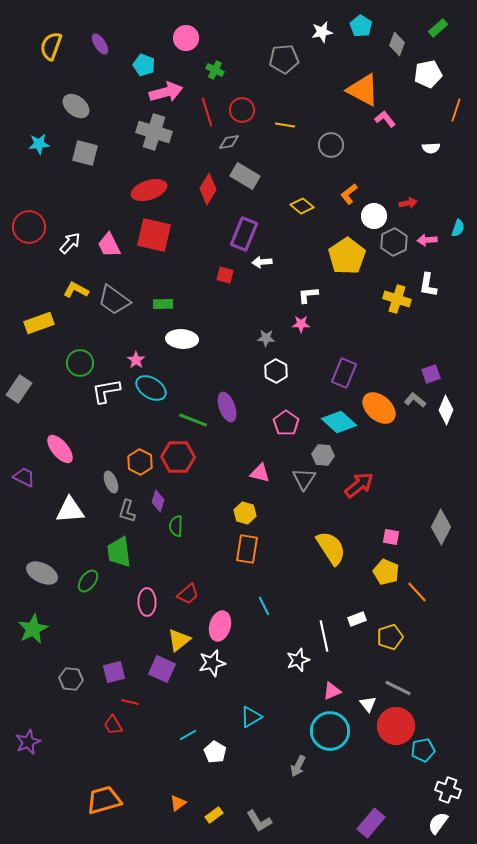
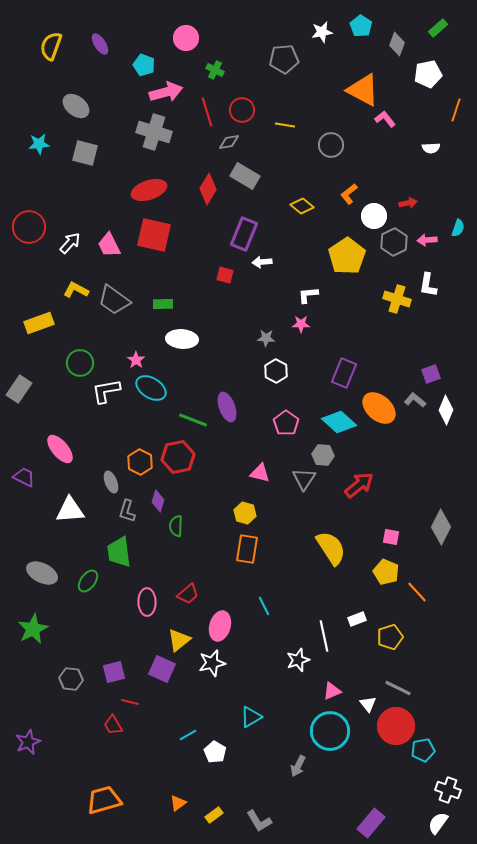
red hexagon at (178, 457): rotated 12 degrees counterclockwise
